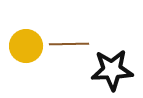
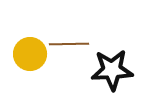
yellow circle: moved 4 px right, 8 px down
